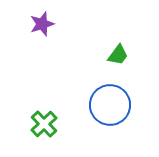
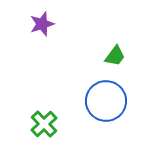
green trapezoid: moved 3 px left, 1 px down
blue circle: moved 4 px left, 4 px up
